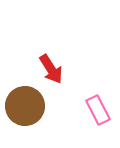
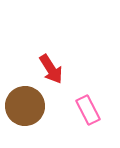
pink rectangle: moved 10 px left
